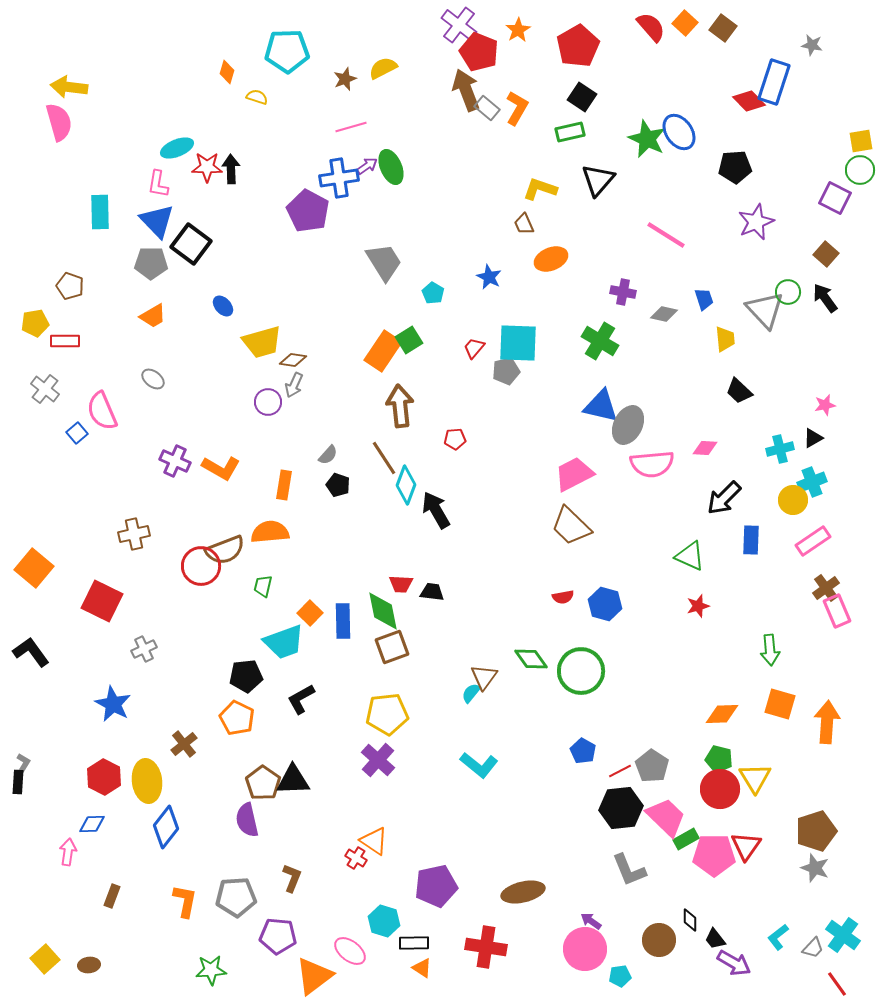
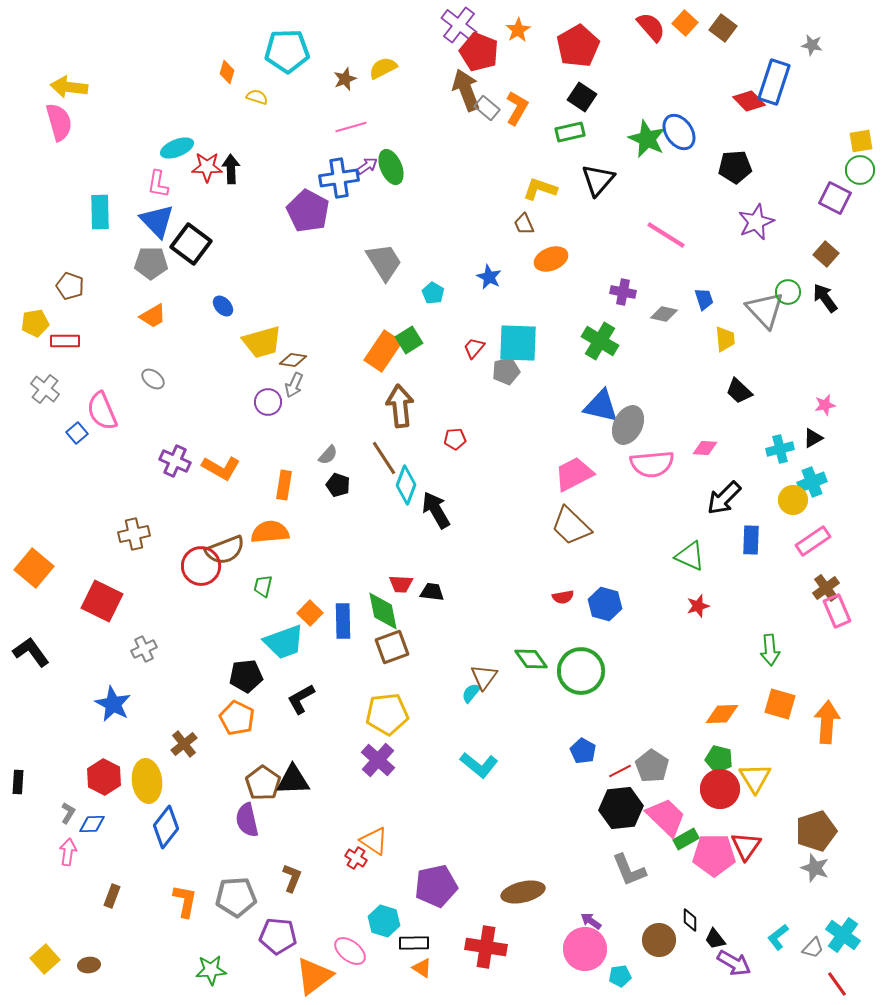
gray L-shape at (23, 764): moved 45 px right, 49 px down
